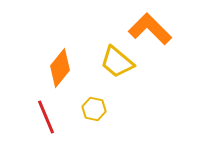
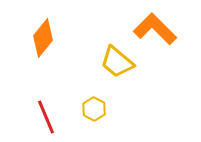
orange L-shape: moved 5 px right
orange diamond: moved 17 px left, 30 px up
yellow hexagon: rotated 15 degrees clockwise
